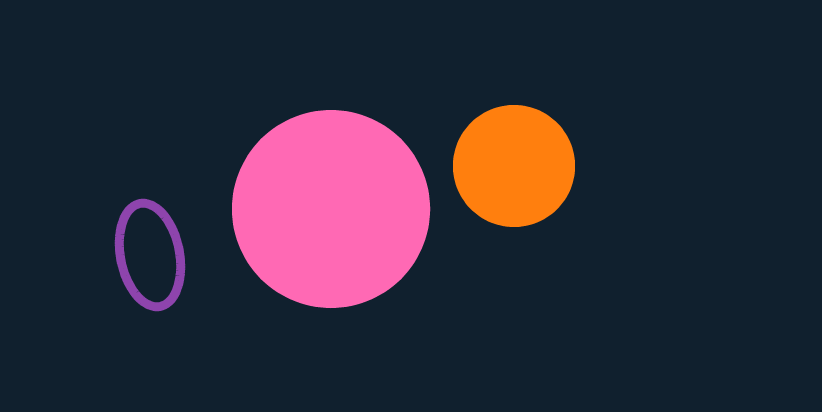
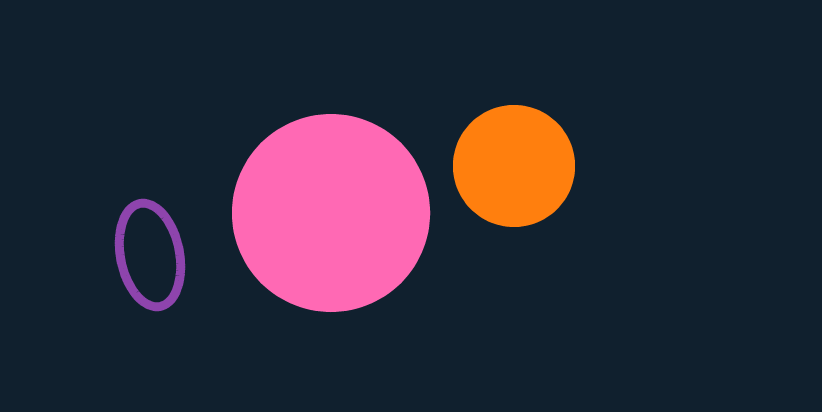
pink circle: moved 4 px down
